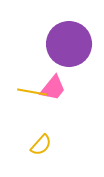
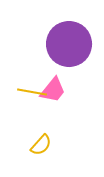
pink trapezoid: moved 2 px down
